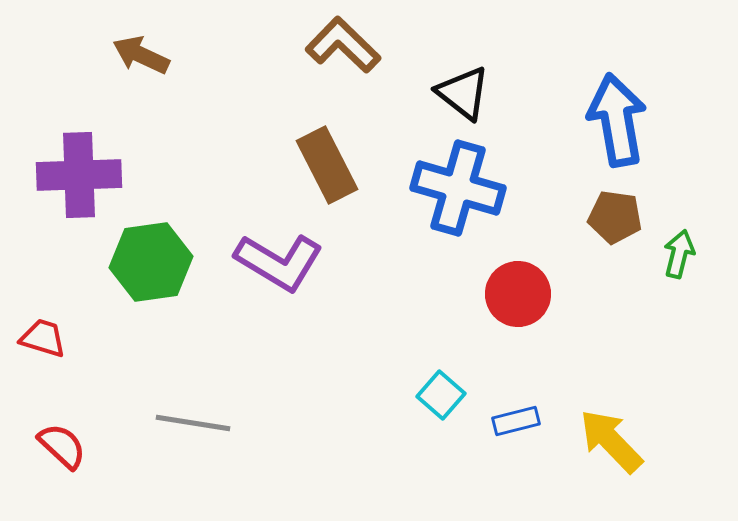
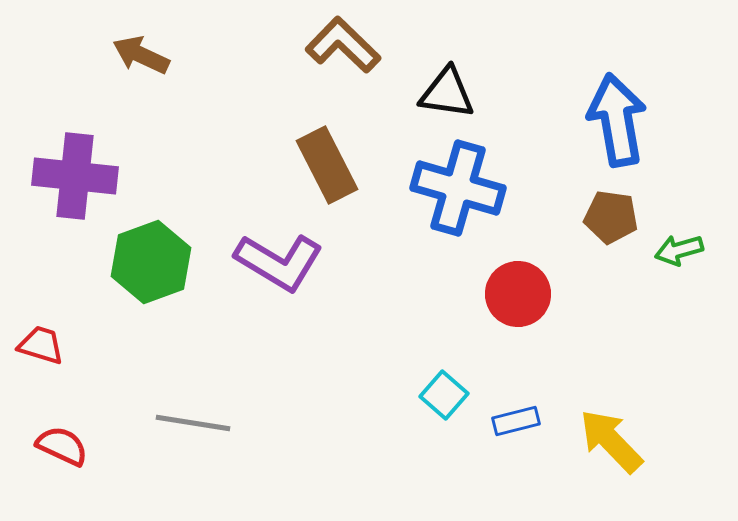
black triangle: moved 16 px left; rotated 30 degrees counterclockwise
purple cross: moved 4 px left, 1 px down; rotated 8 degrees clockwise
brown pentagon: moved 4 px left
green arrow: moved 4 px up; rotated 120 degrees counterclockwise
green hexagon: rotated 12 degrees counterclockwise
red trapezoid: moved 2 px left, 7 px down
cyan square: moved 3 px right
red semicircle: rotated 18 degrees counterclockwise
